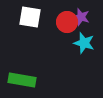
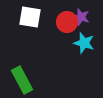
green rectangle: rotated 52 degrees clockwise
